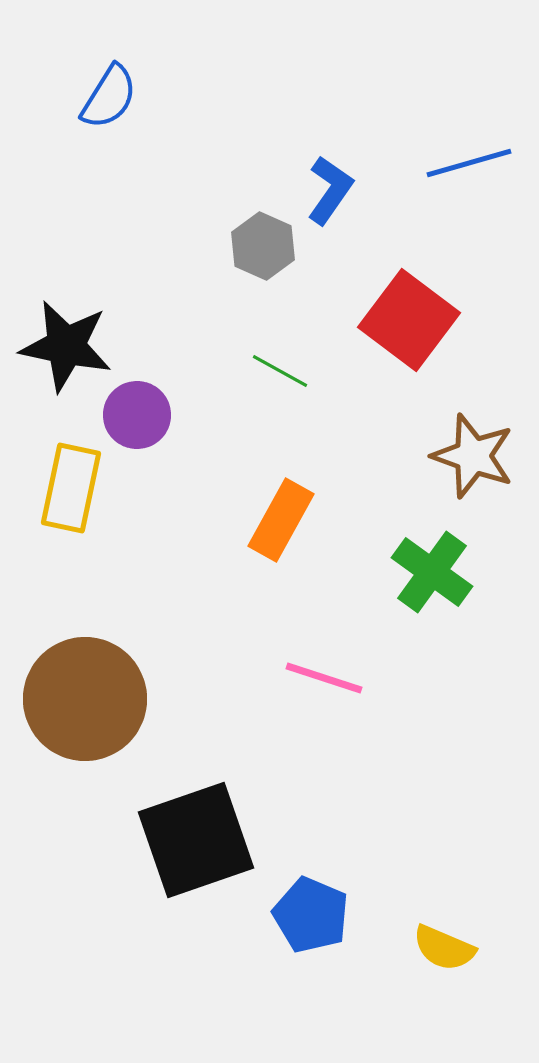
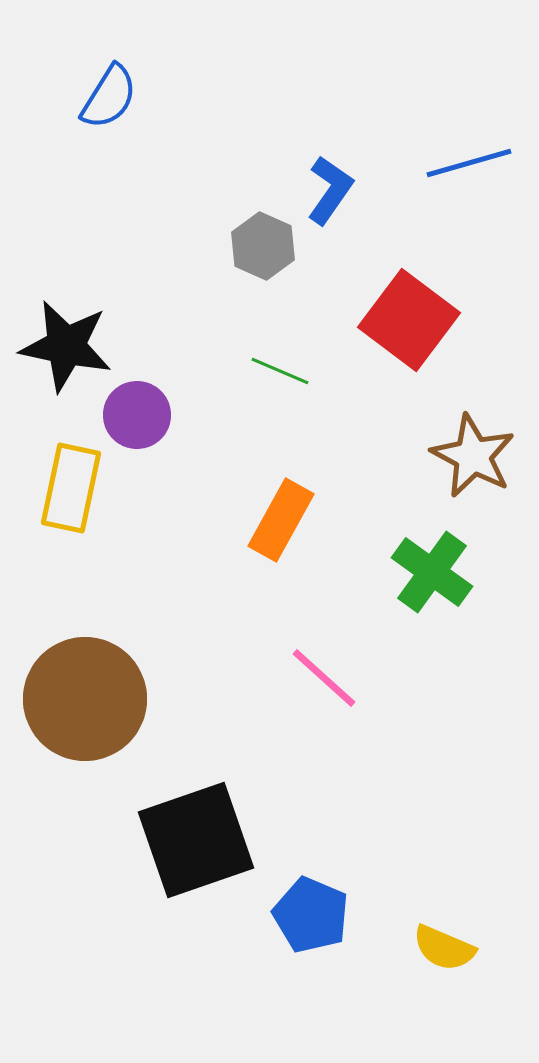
green line: rotated 6 degrees counterclockwise
brown star: rotated 8 degrees clockwise
pink line: rotated 24 degrees clockwise
